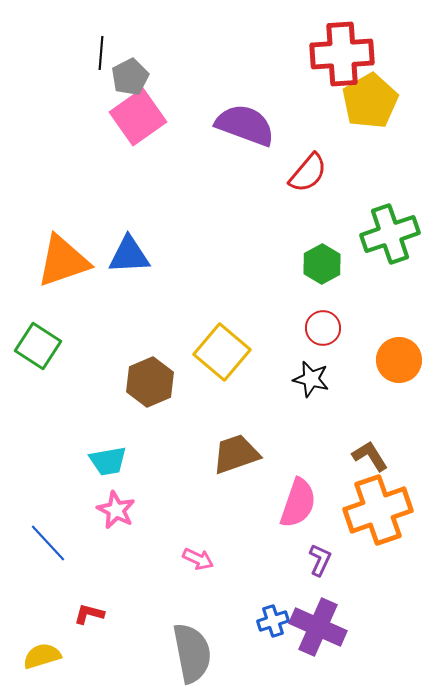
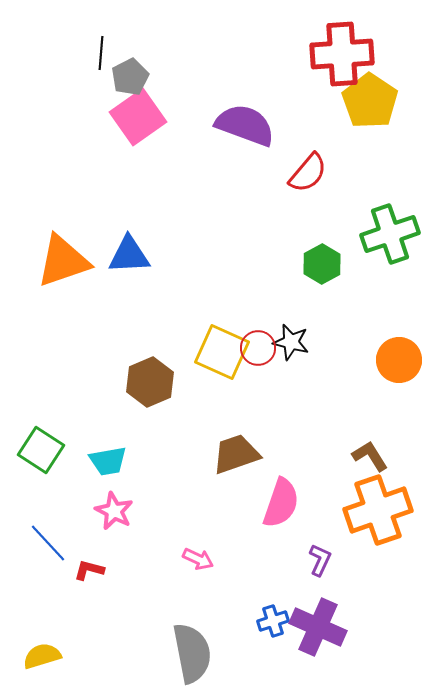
yellow pentagon: rotated 8 degrees counterclockwise
red circle: moved 65 px left, 20 px down
green square: moved 3 px right, 104 px down
yellow square: rotated 16 degrees counterclockwise
black star: moved 20 px left, 37 px up
pink semicircle: moved 17 px left
pink star: moved 2 px left, 1 px down
red L-shape: moved 44 px up
